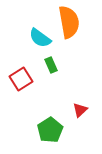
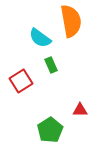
orange semicircle: moved 2 px right, 1 px up
red square: moved 2 px down
red triangle: rotated 42 degrees clockwise
